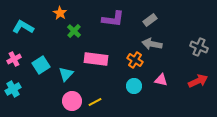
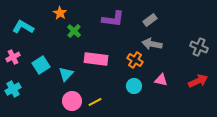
pink cross: moved 1 px left, 2 px up
